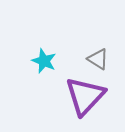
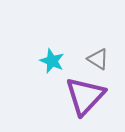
cyan star: moved 8 px right
